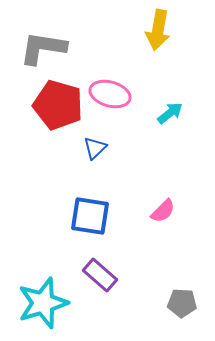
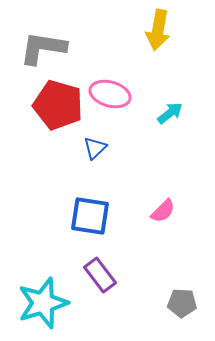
purple rectangle: rotated 12 degrees clockwise
